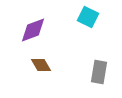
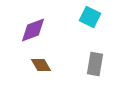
cyan square: moved 2 px right
gray rectangle: moved 4 px left, 8 px up
